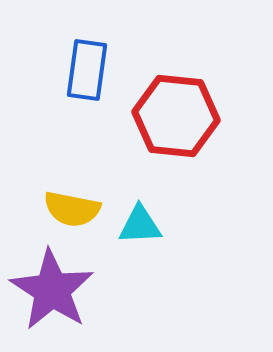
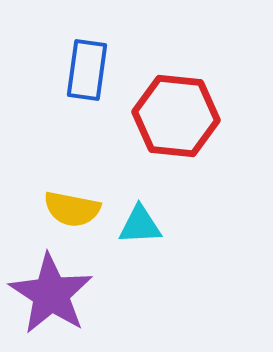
purple star: moved 1 px left, 4 px down
